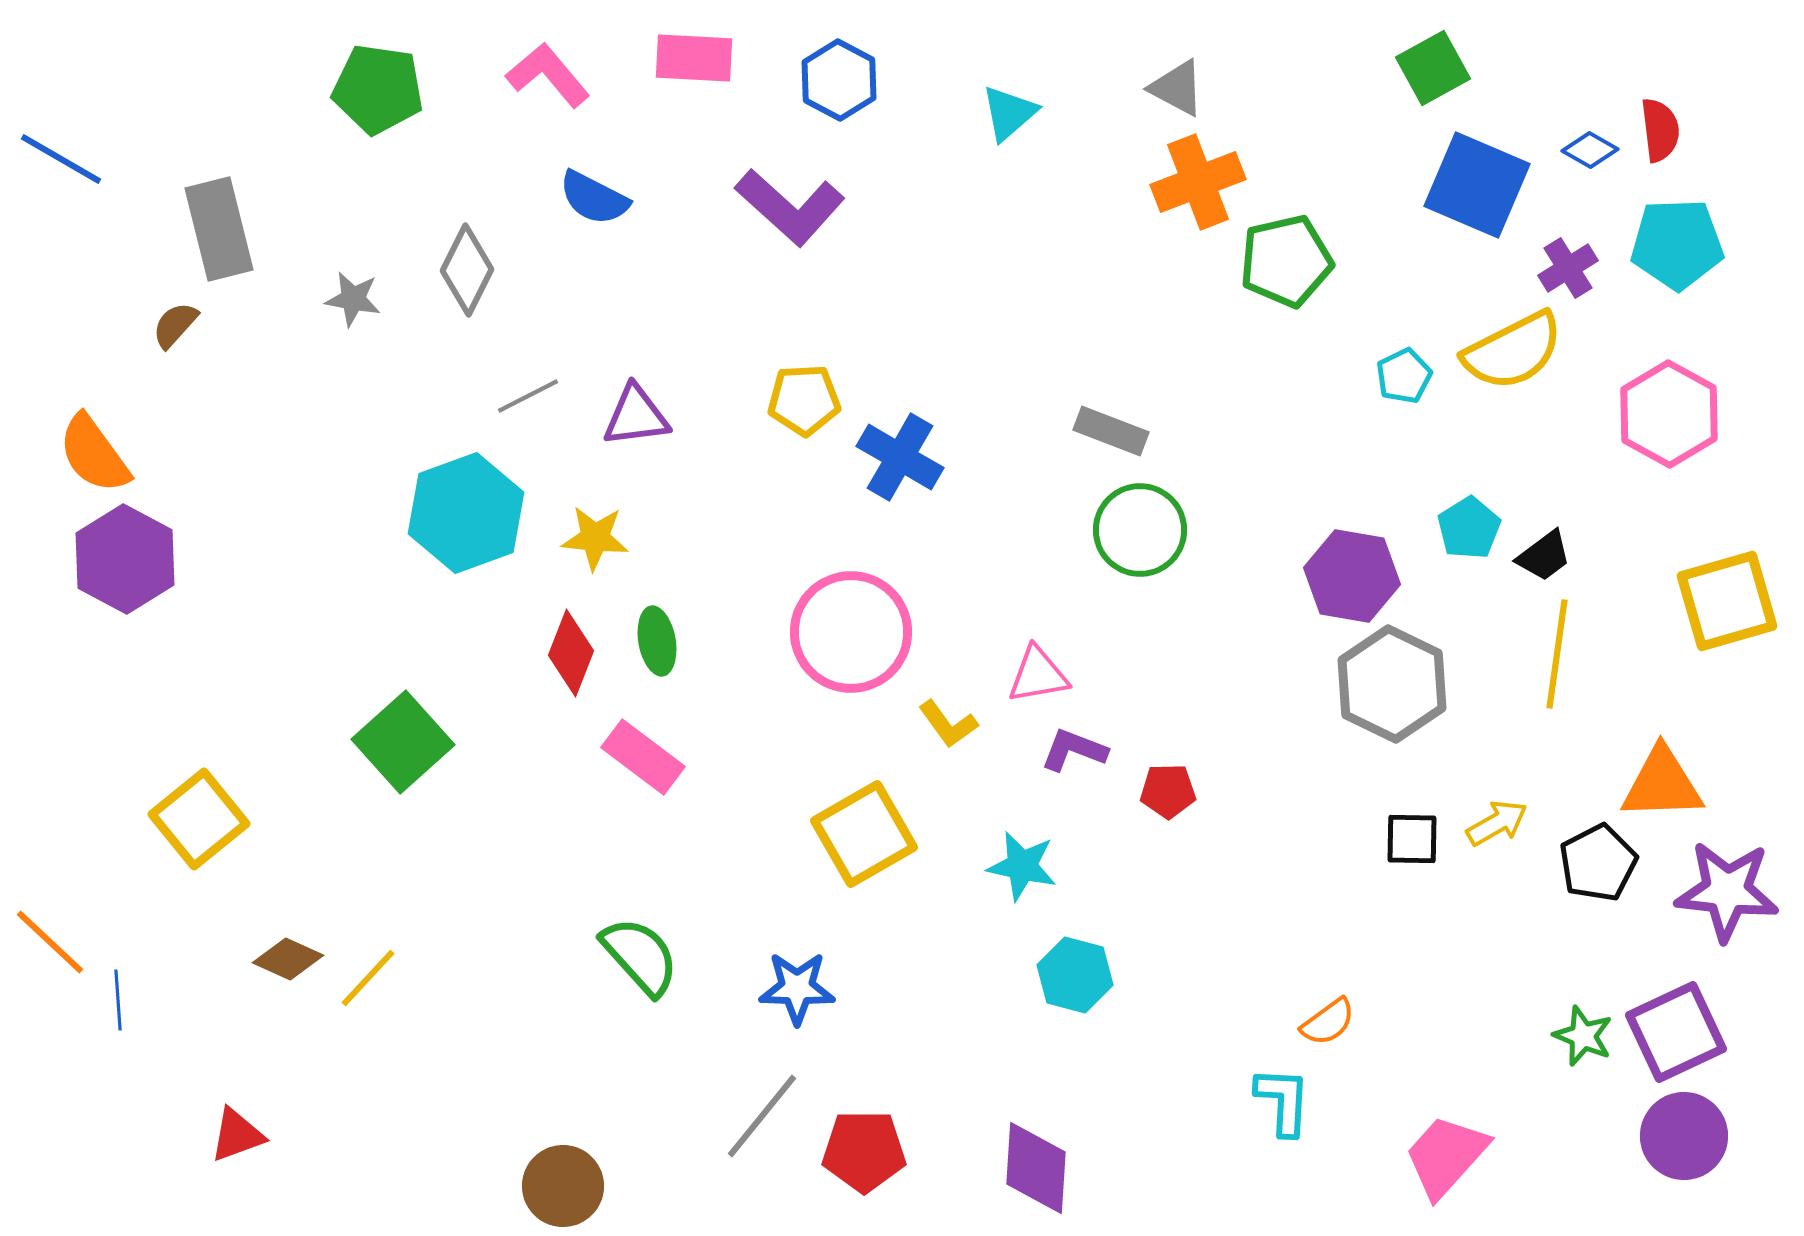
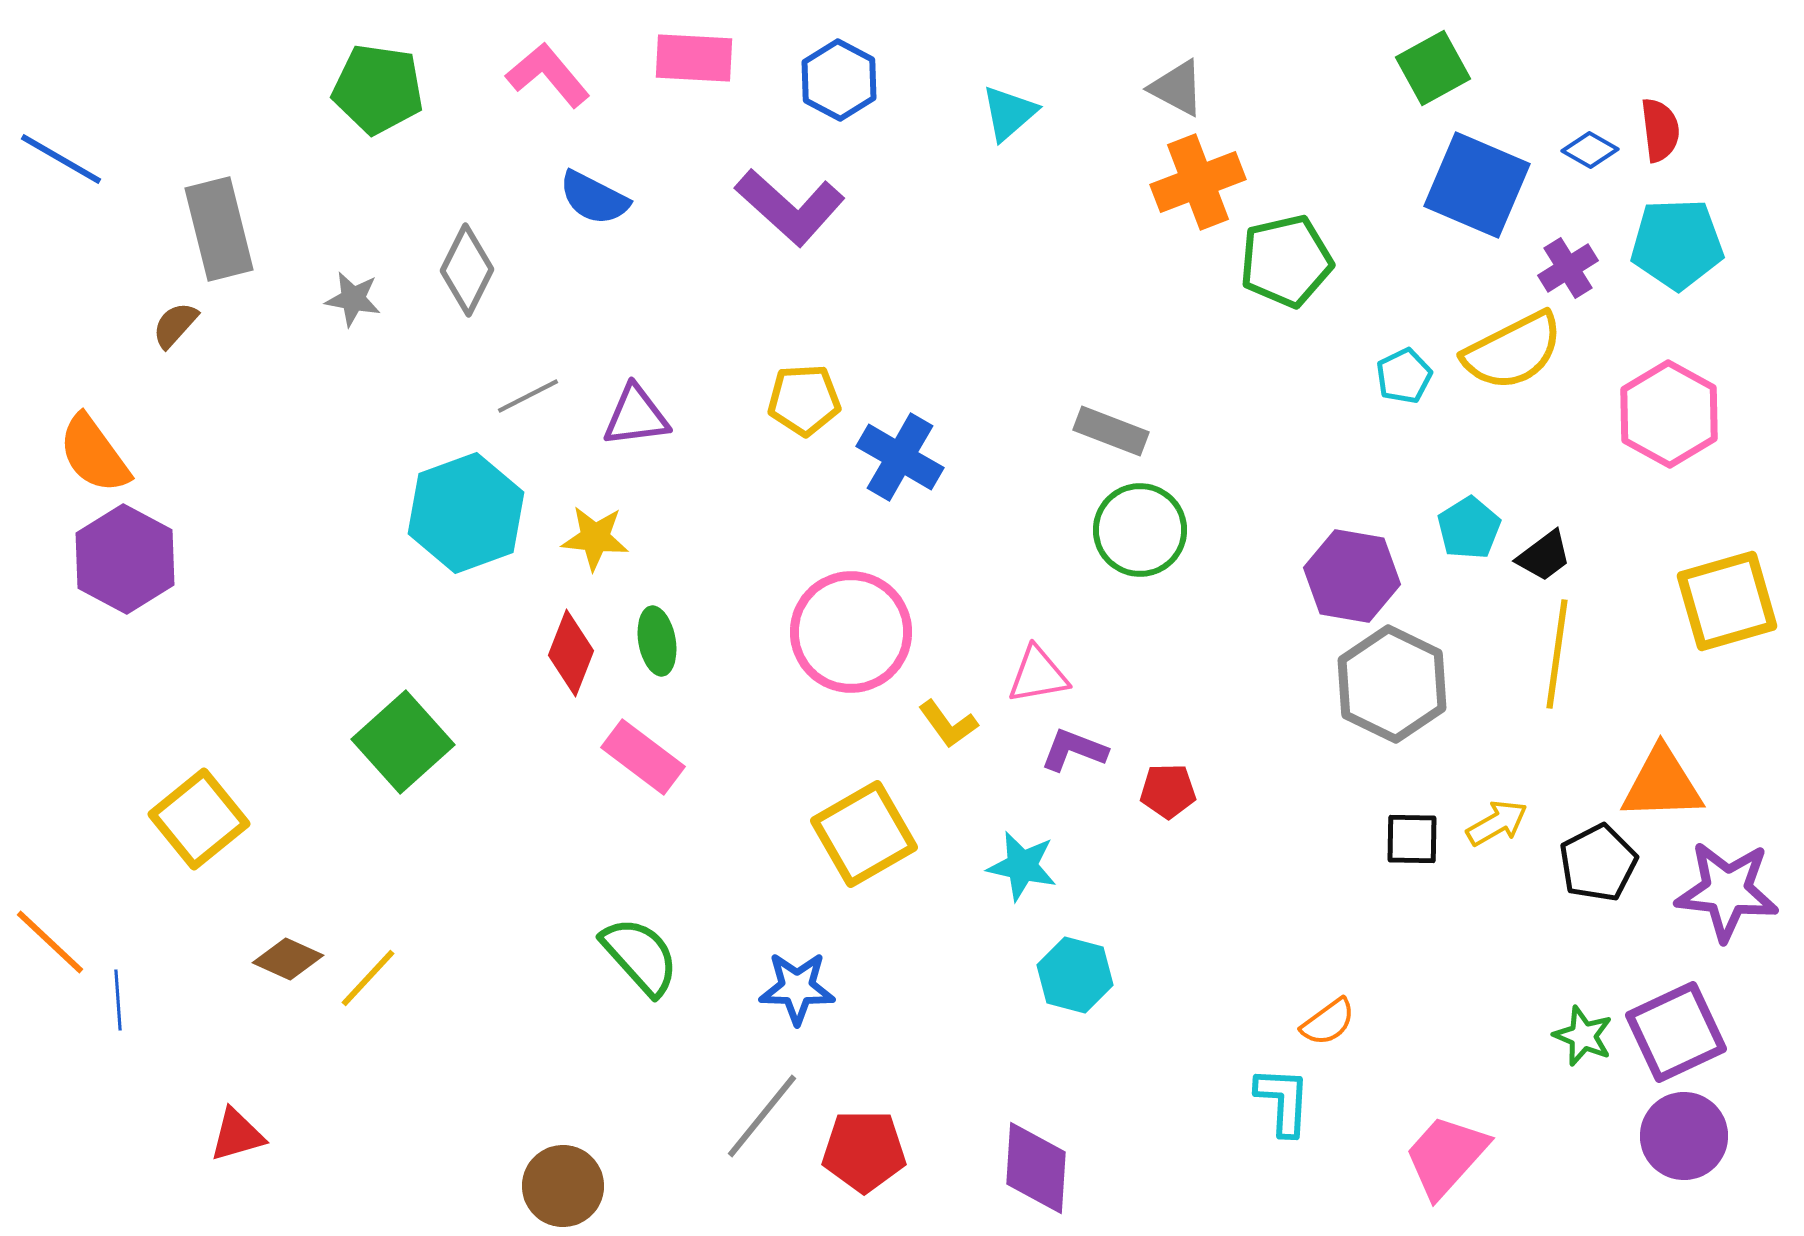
red triangle at (237, 1135): rotated 4 degrees clockwise
